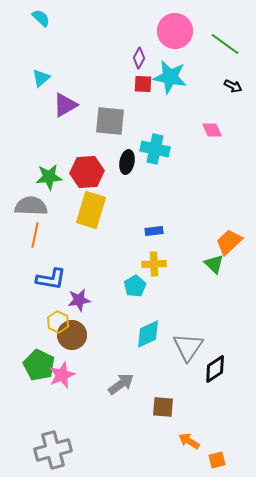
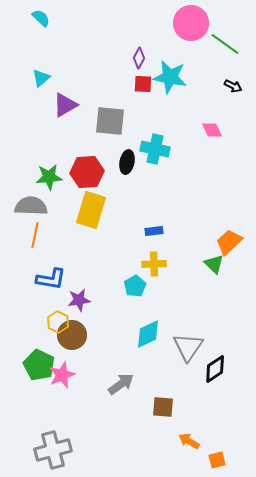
pink circle: moved 16 px right, 8 px up
